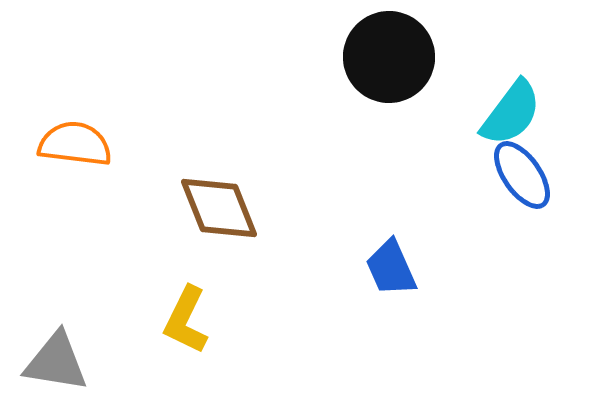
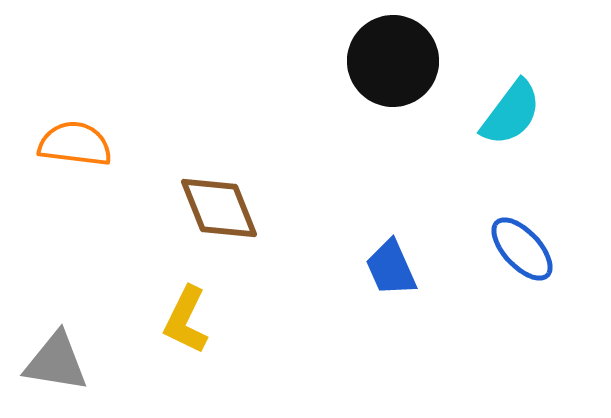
black circle: moved 4 px right, 4 px down
blue ellipse: moved 74 px down; rotated 8 degrees counterclockwise
